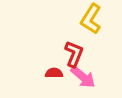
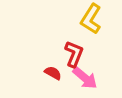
red semicircle: moved 1 px left; rotated 30 degrees clockwise
pink arrow: moved 2 px right, 1 px down
